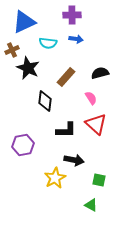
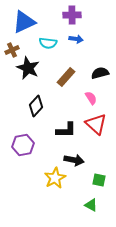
black diamond: moved 9 px left, 5 px down; rotated 35 degrees clockwise
